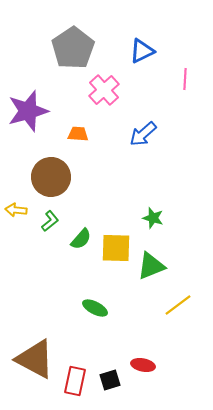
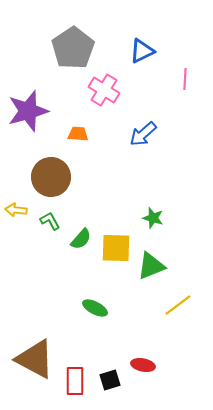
pink cross: rotated 16 degrees counterclockwise
green L-shape: rotated 80 degrees counterclockwise
red rectangle: rotated 12 degrees counterclockwise
